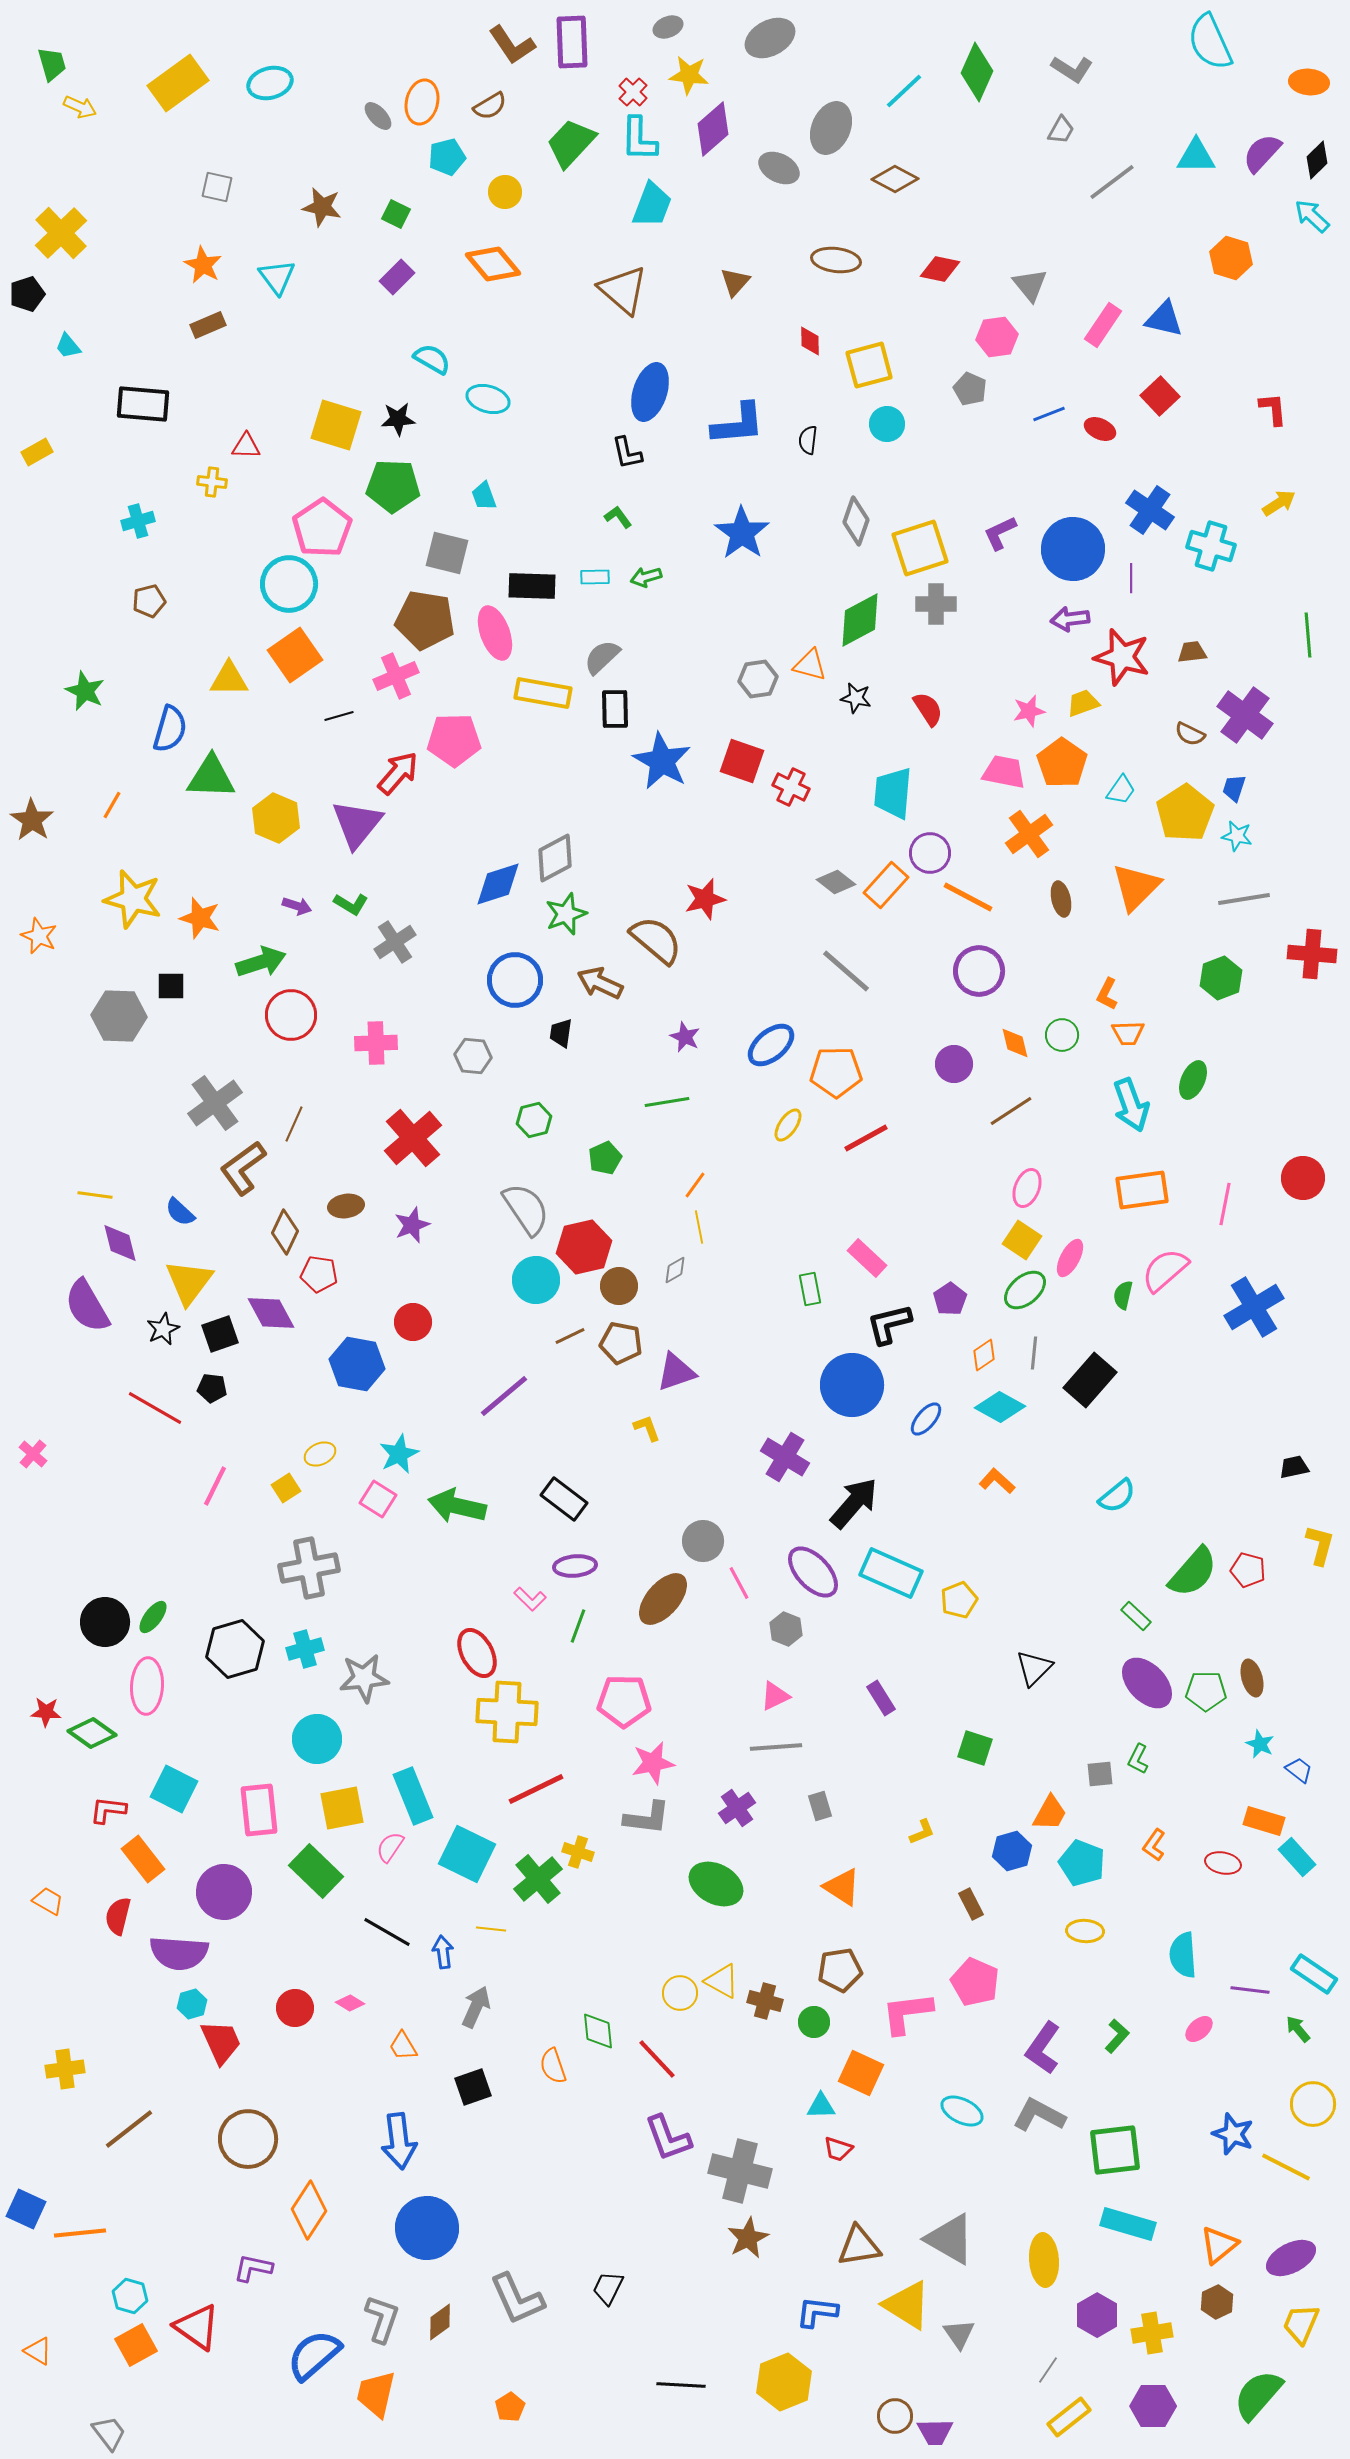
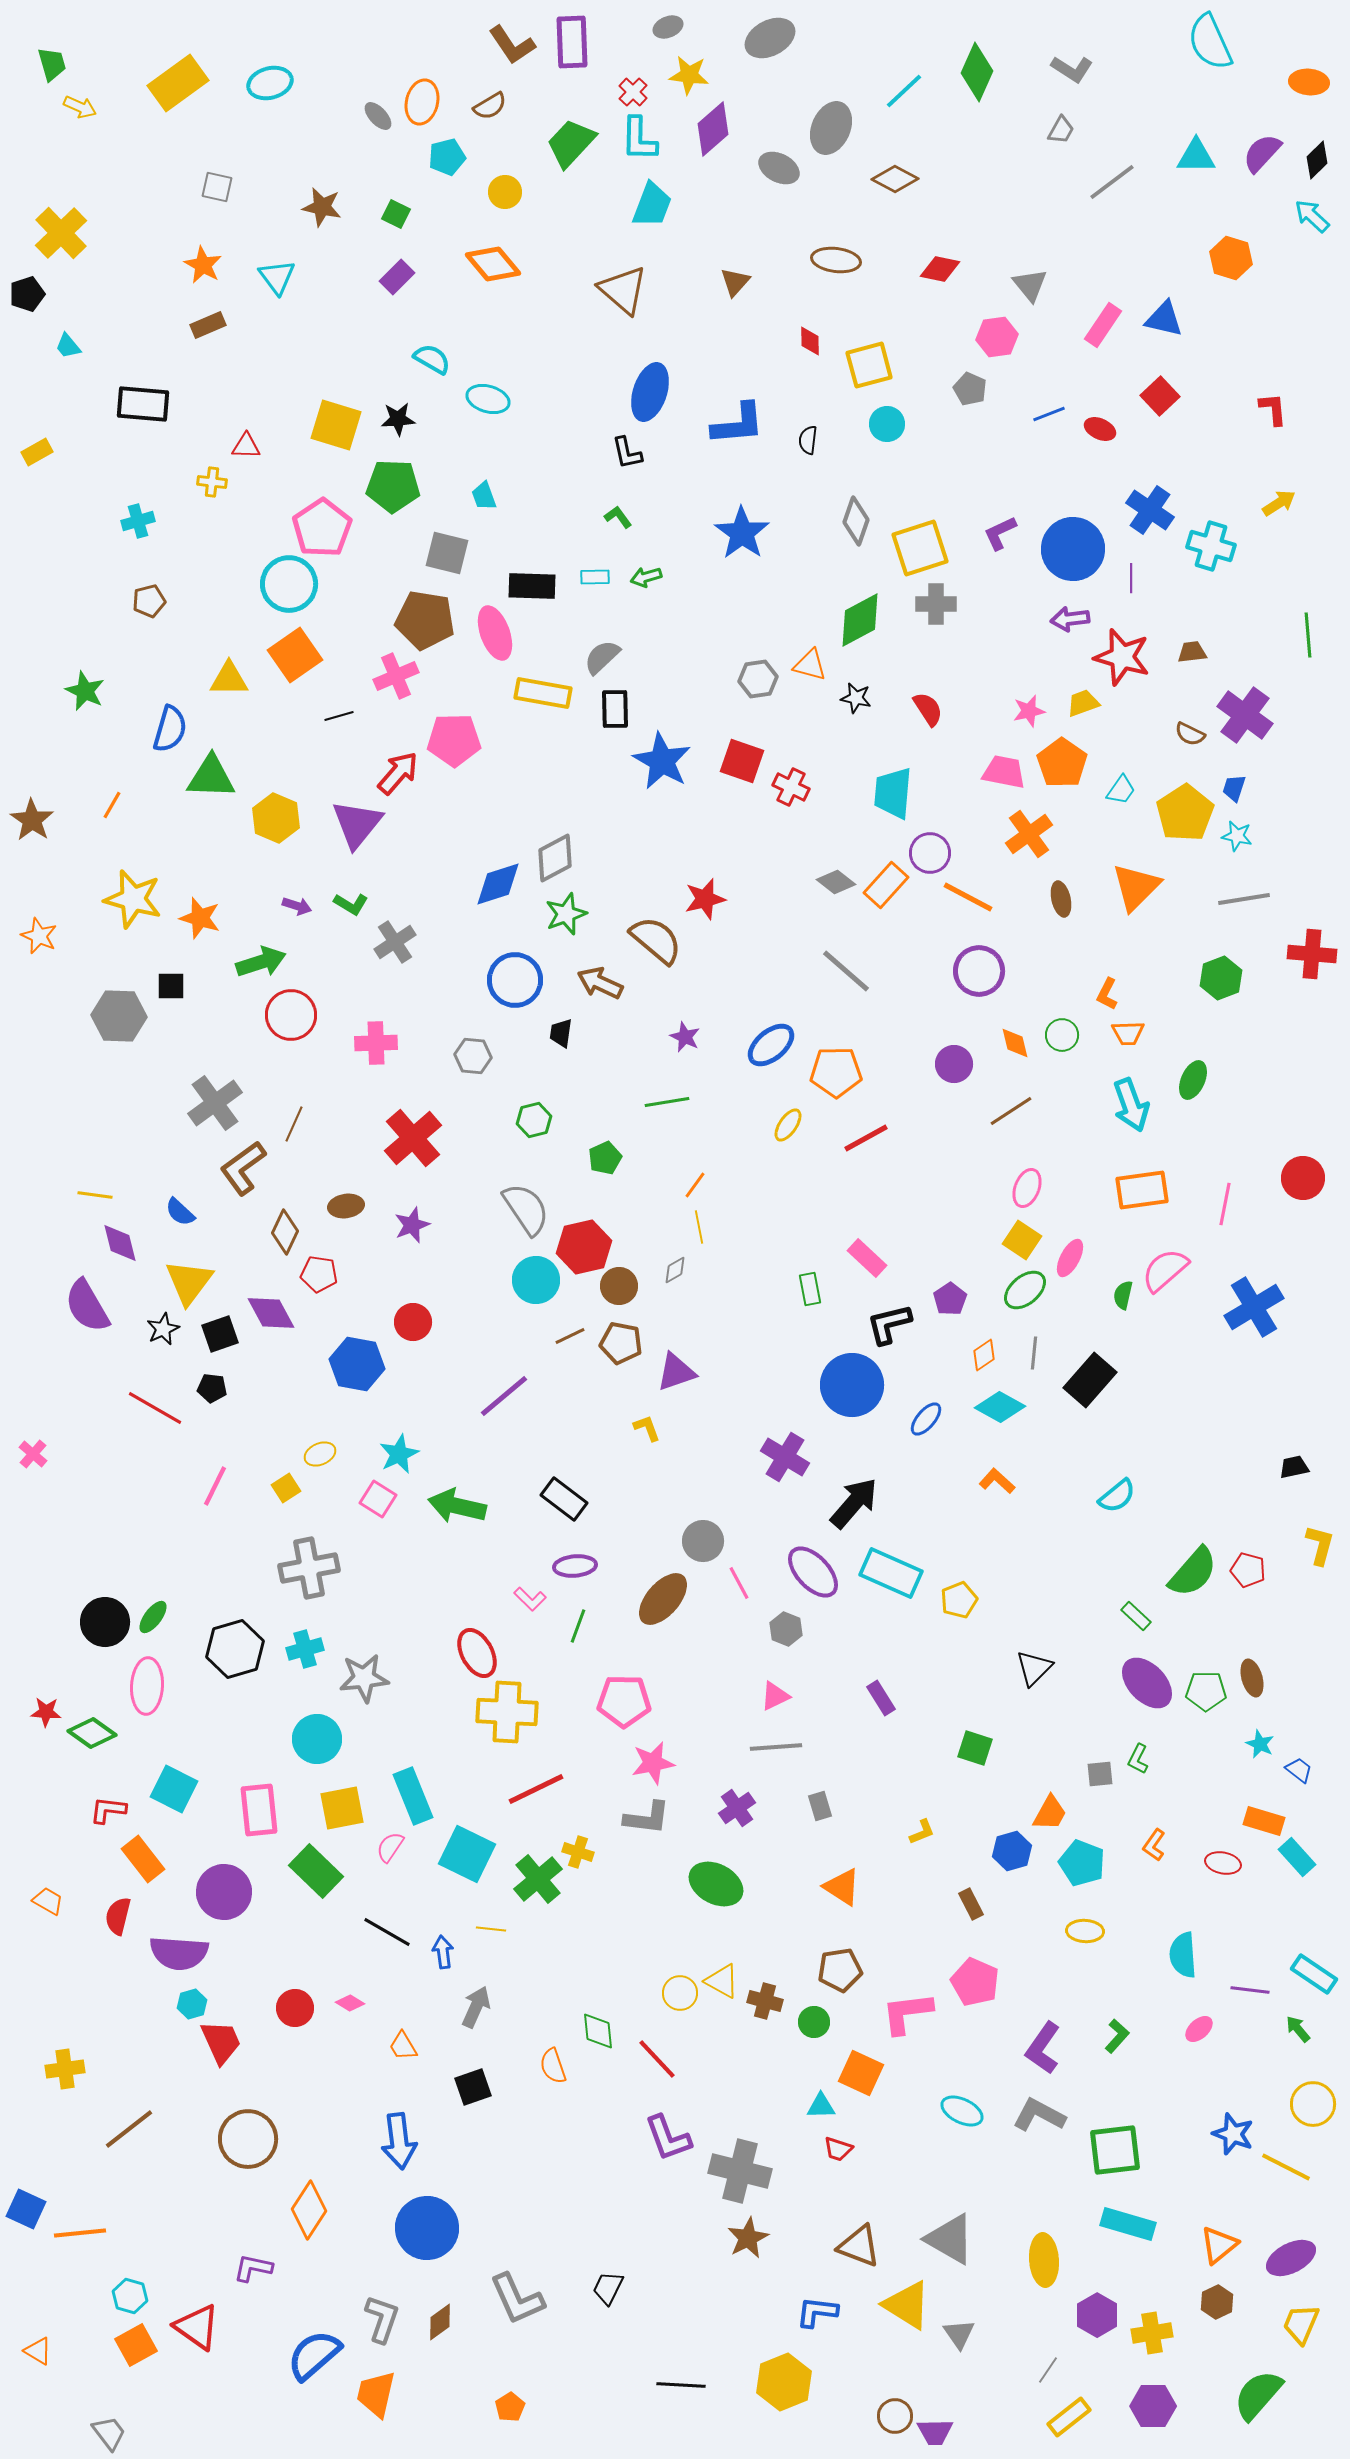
brown triangle at (859, 2246): rotated 30 degrees clockwise
